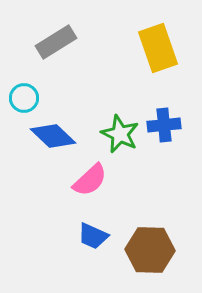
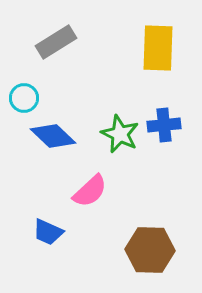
yellow rectangle: rotated 21 degrees clockwise
pink semicircle: moved 11 px down
blue trapezoid: moved 45 px left, 4 px up
